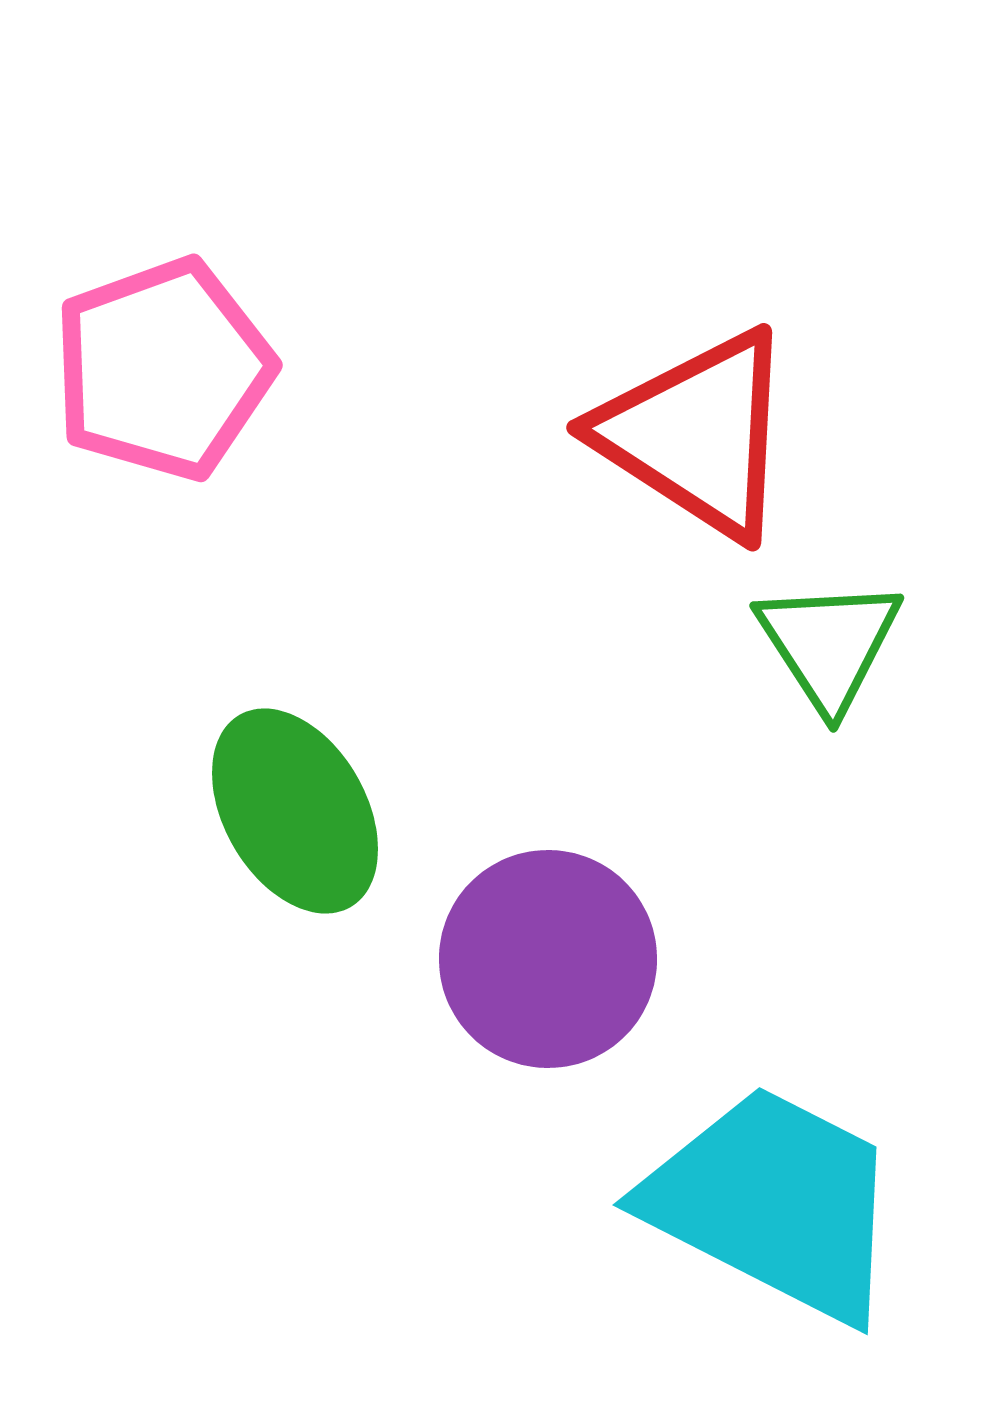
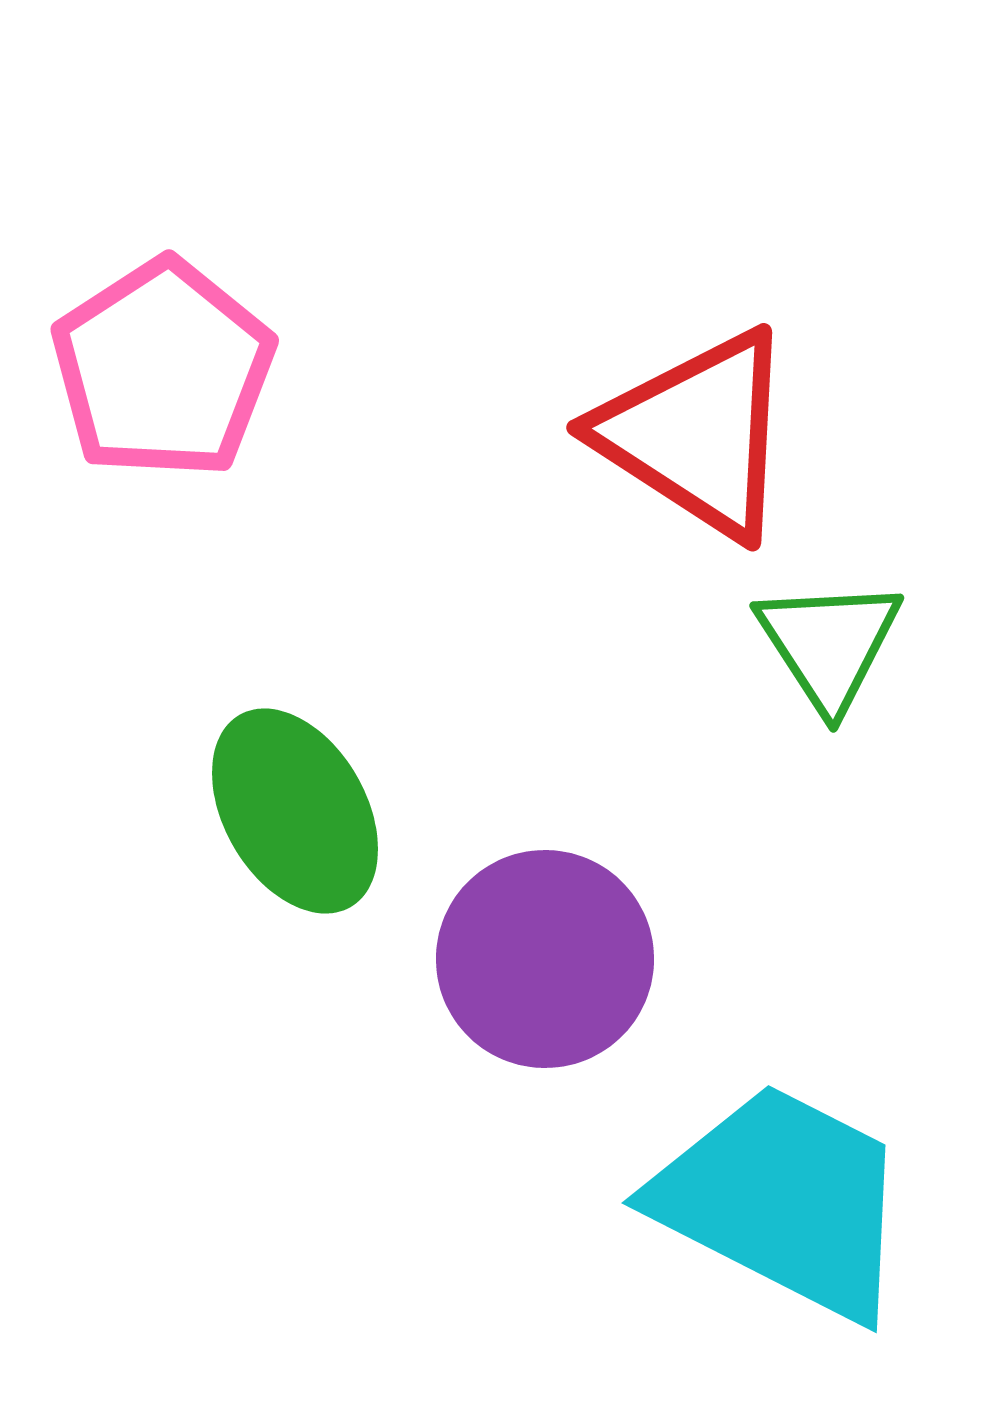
pink pentagon: rotated 13 degrees counterclockwise
purple circle: moved 3 px left
cyan trapezoid: moved 9 px right, 2 px up
